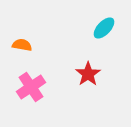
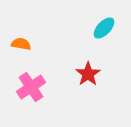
orange semicircle: moved 1 px left, 1 px up
